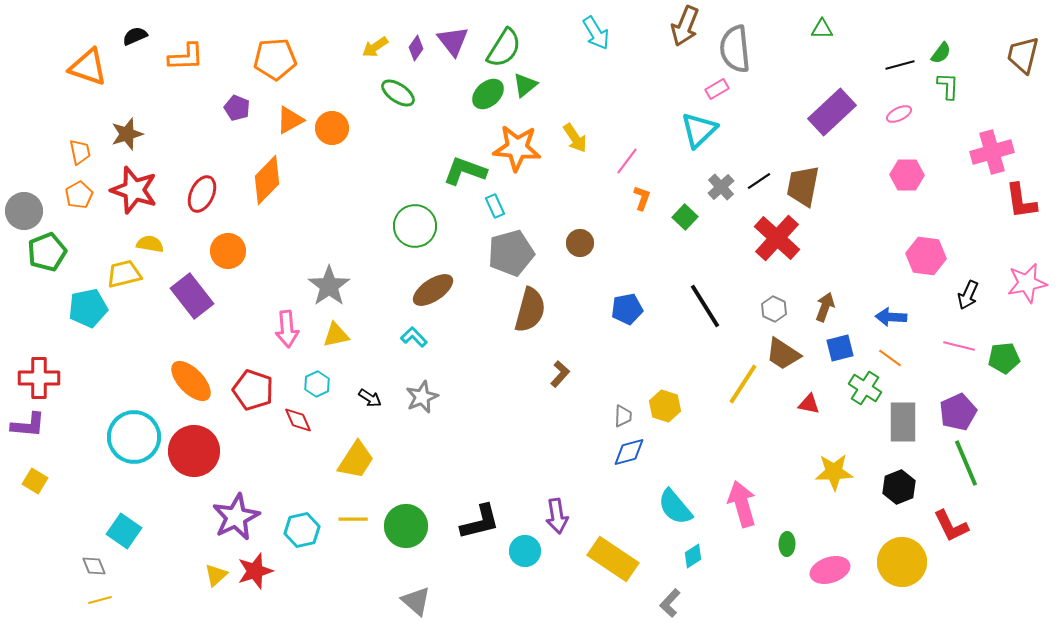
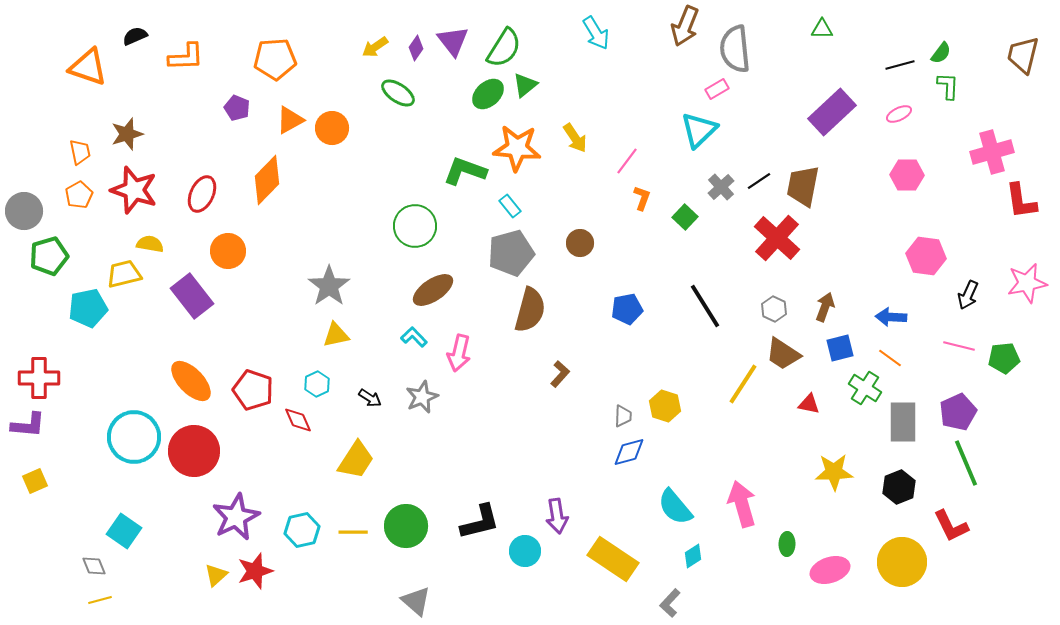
cyan rectangle at (495, 206): moved 15 px right; rotated 15 degrees counterclockwise
green pentagon at (47, 252): moved 2 px right, 4 px down; rotated 6 degrees clockwise
pink arrow at (287, 329): moved 172 px right, 24 px down; rotated 18 degrees clockwise
yellow square at (35, 481): rotated 35 degrees clockwise
yellow line at (353, 519): moved 13 px down
